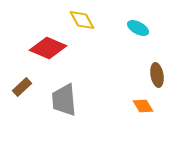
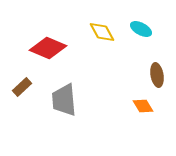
yellow diamond: moved 20 px right, 12 px down
cyan ellipse: moved 3 px right, 1 px down
